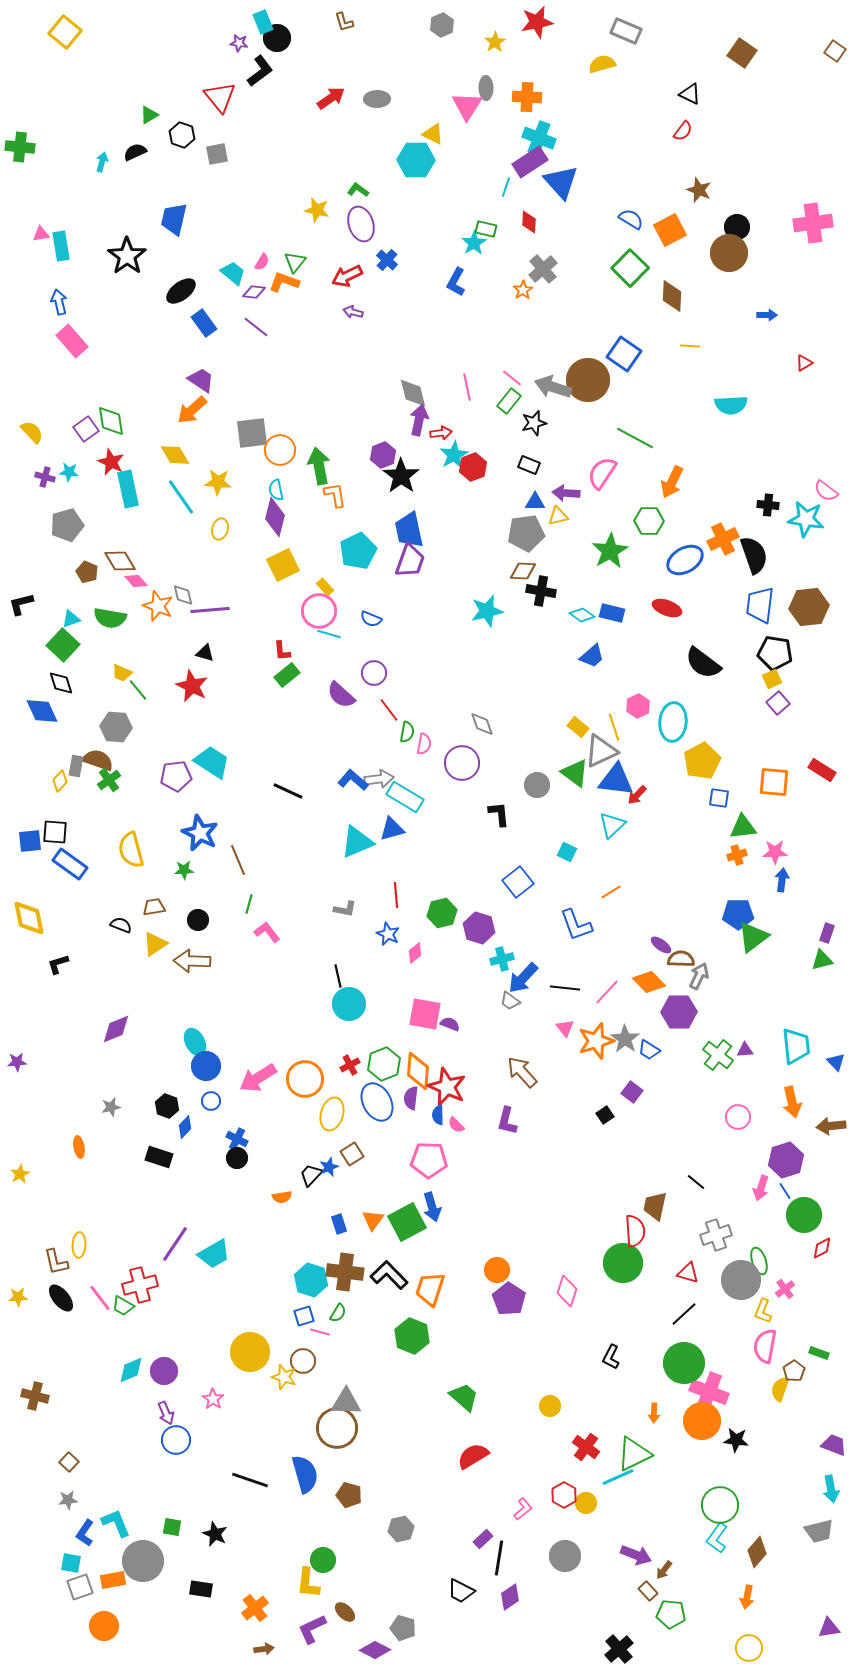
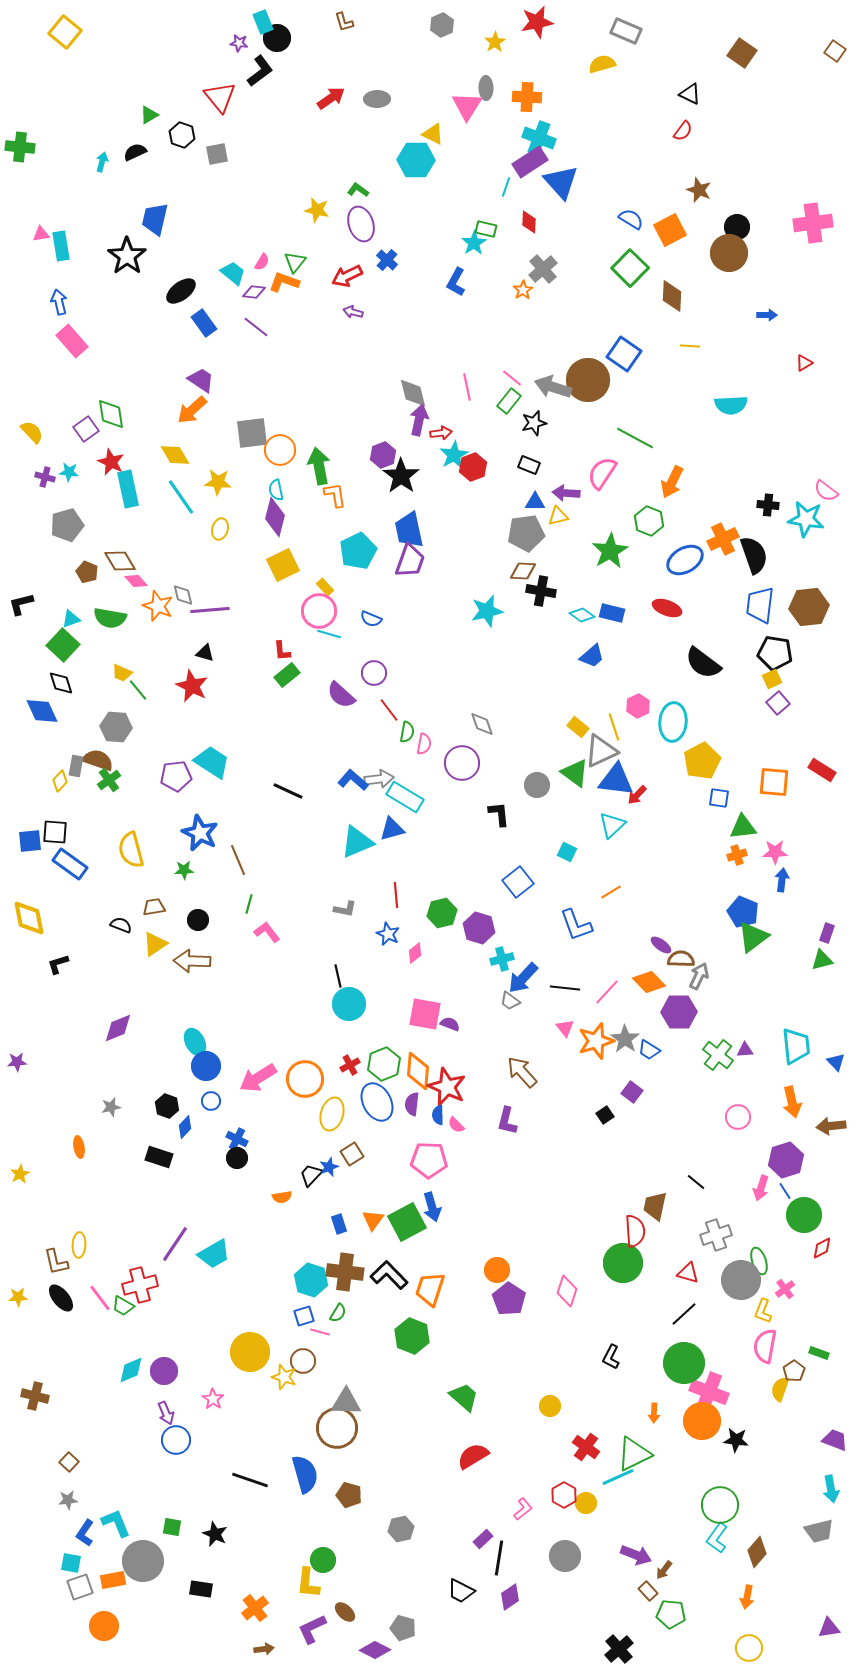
blue trapezoid at (174, 219): moved 19 px left
green diamond at (111, 421): moved 7 px up
green hexagon at (649, 521): rotated 20 degrees clockwise
blue pentagon at (738, 914): moved 5 px right, 2 px up; rotated 24 degrees clockwise
purple diamond at (116, 1029): moved 2 px right, 1 px up
purple semicircle at (411, 1098): moved 1 px right, 6 px down
purple trapezoid at (834, 1445): moved 1 px right, 5 px up
